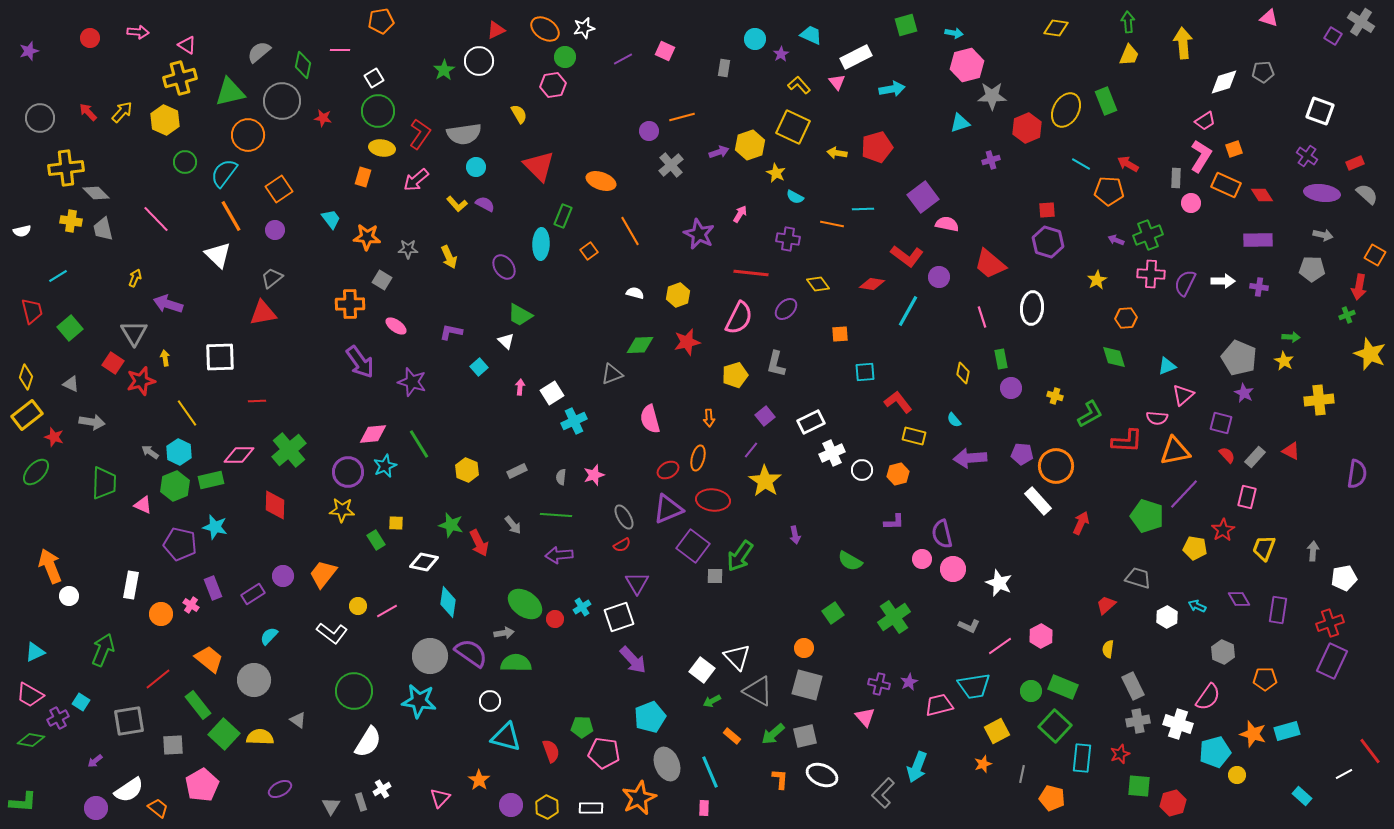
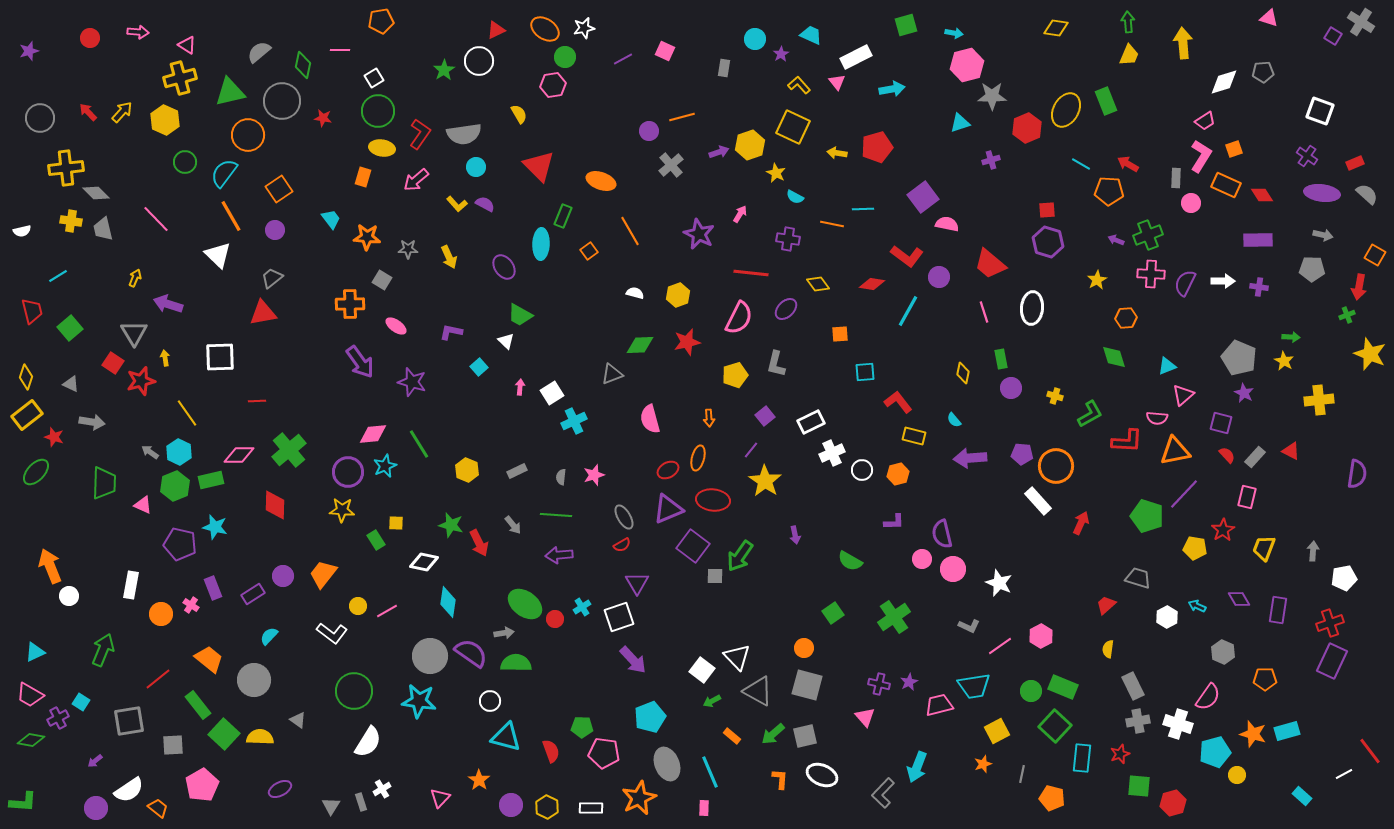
pink line at (982, 317): moved 2 px right, 5 px up
